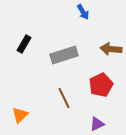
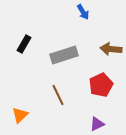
brown line: moved 6 px left, 3 px up
